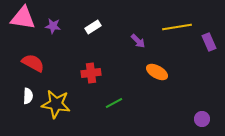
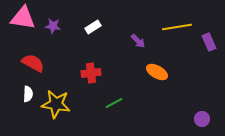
white semicircle: moved 2 px up
